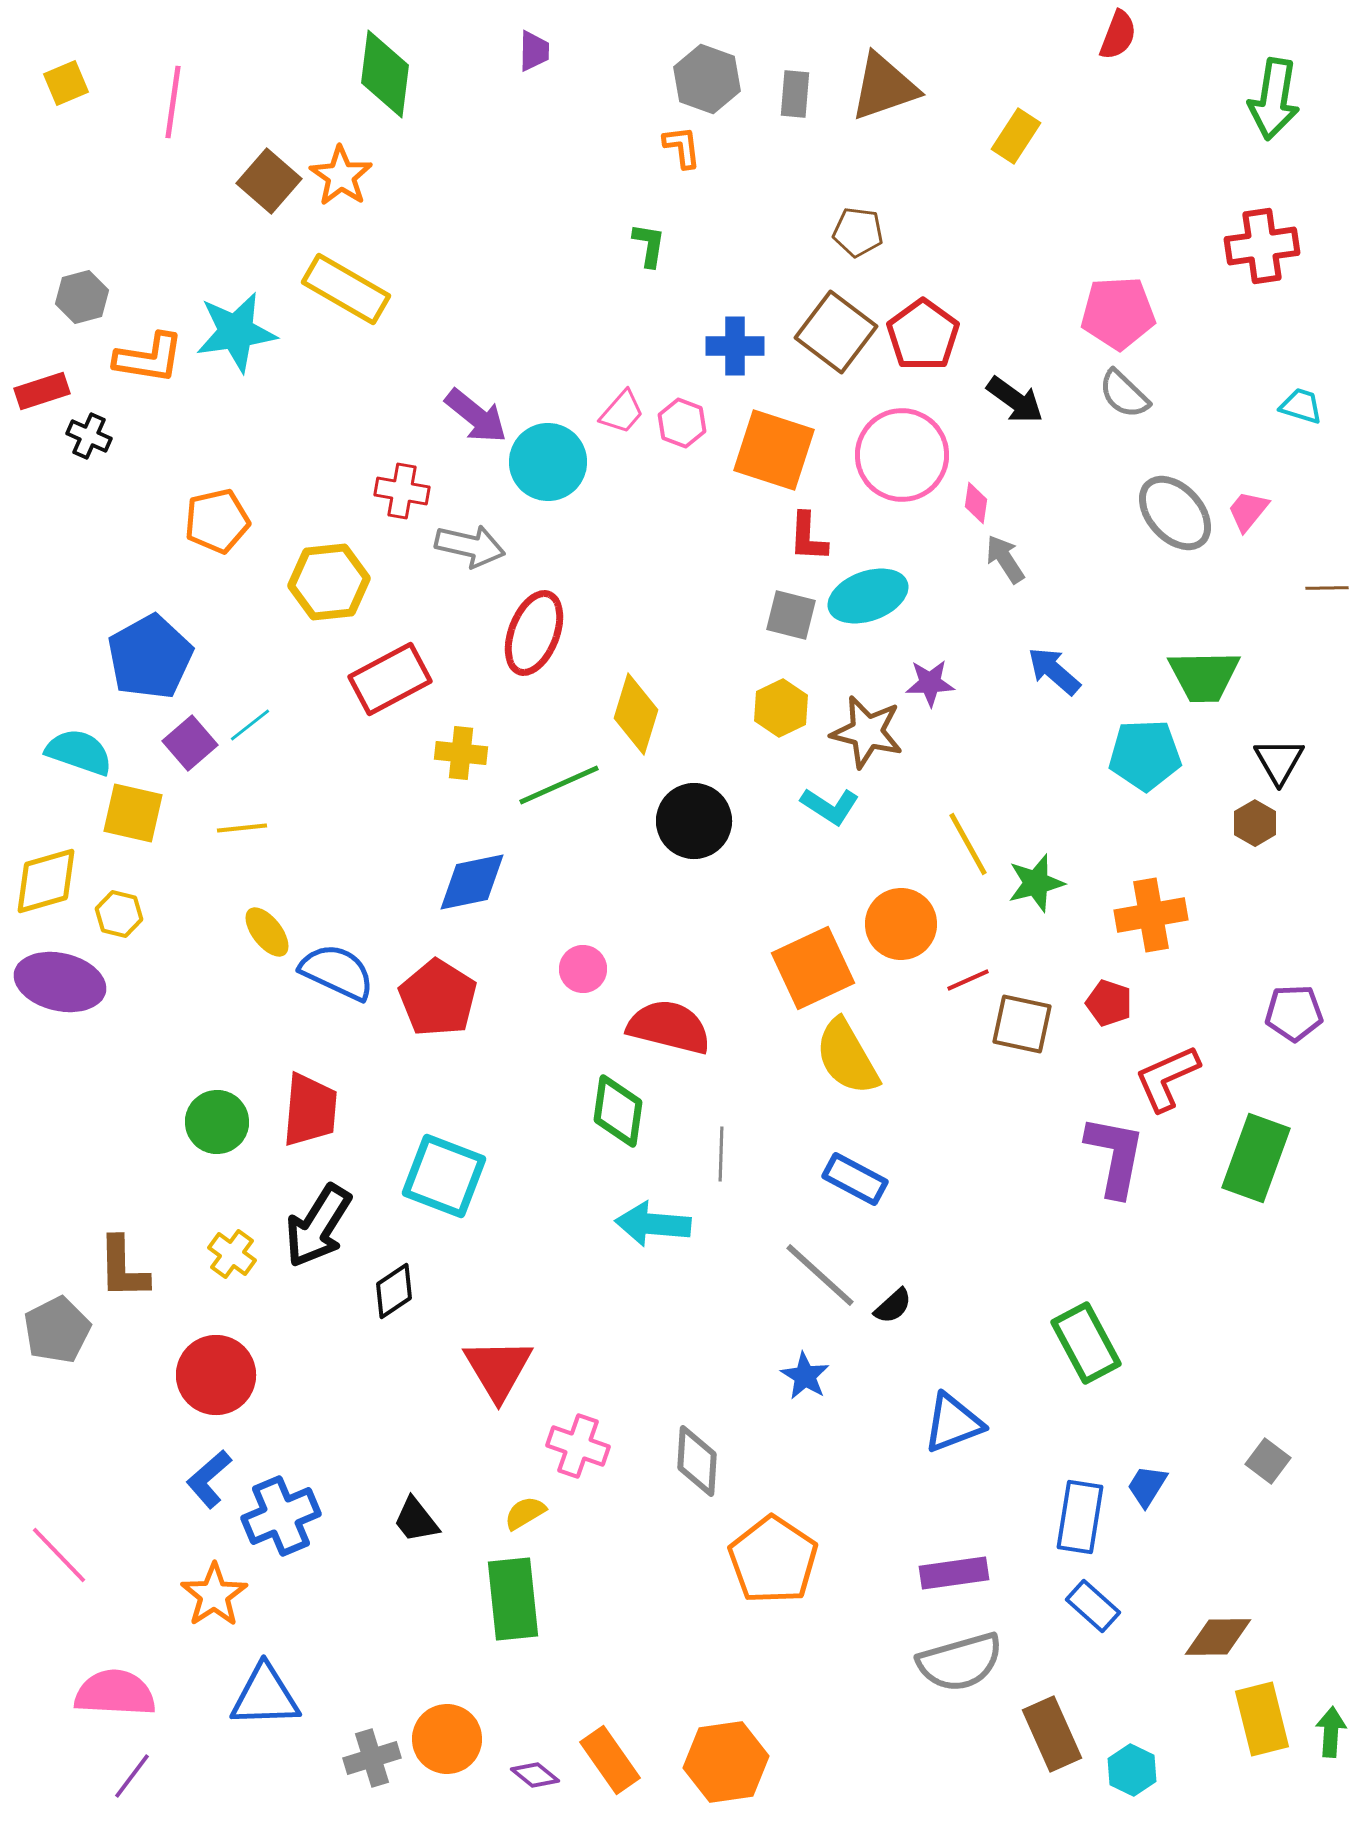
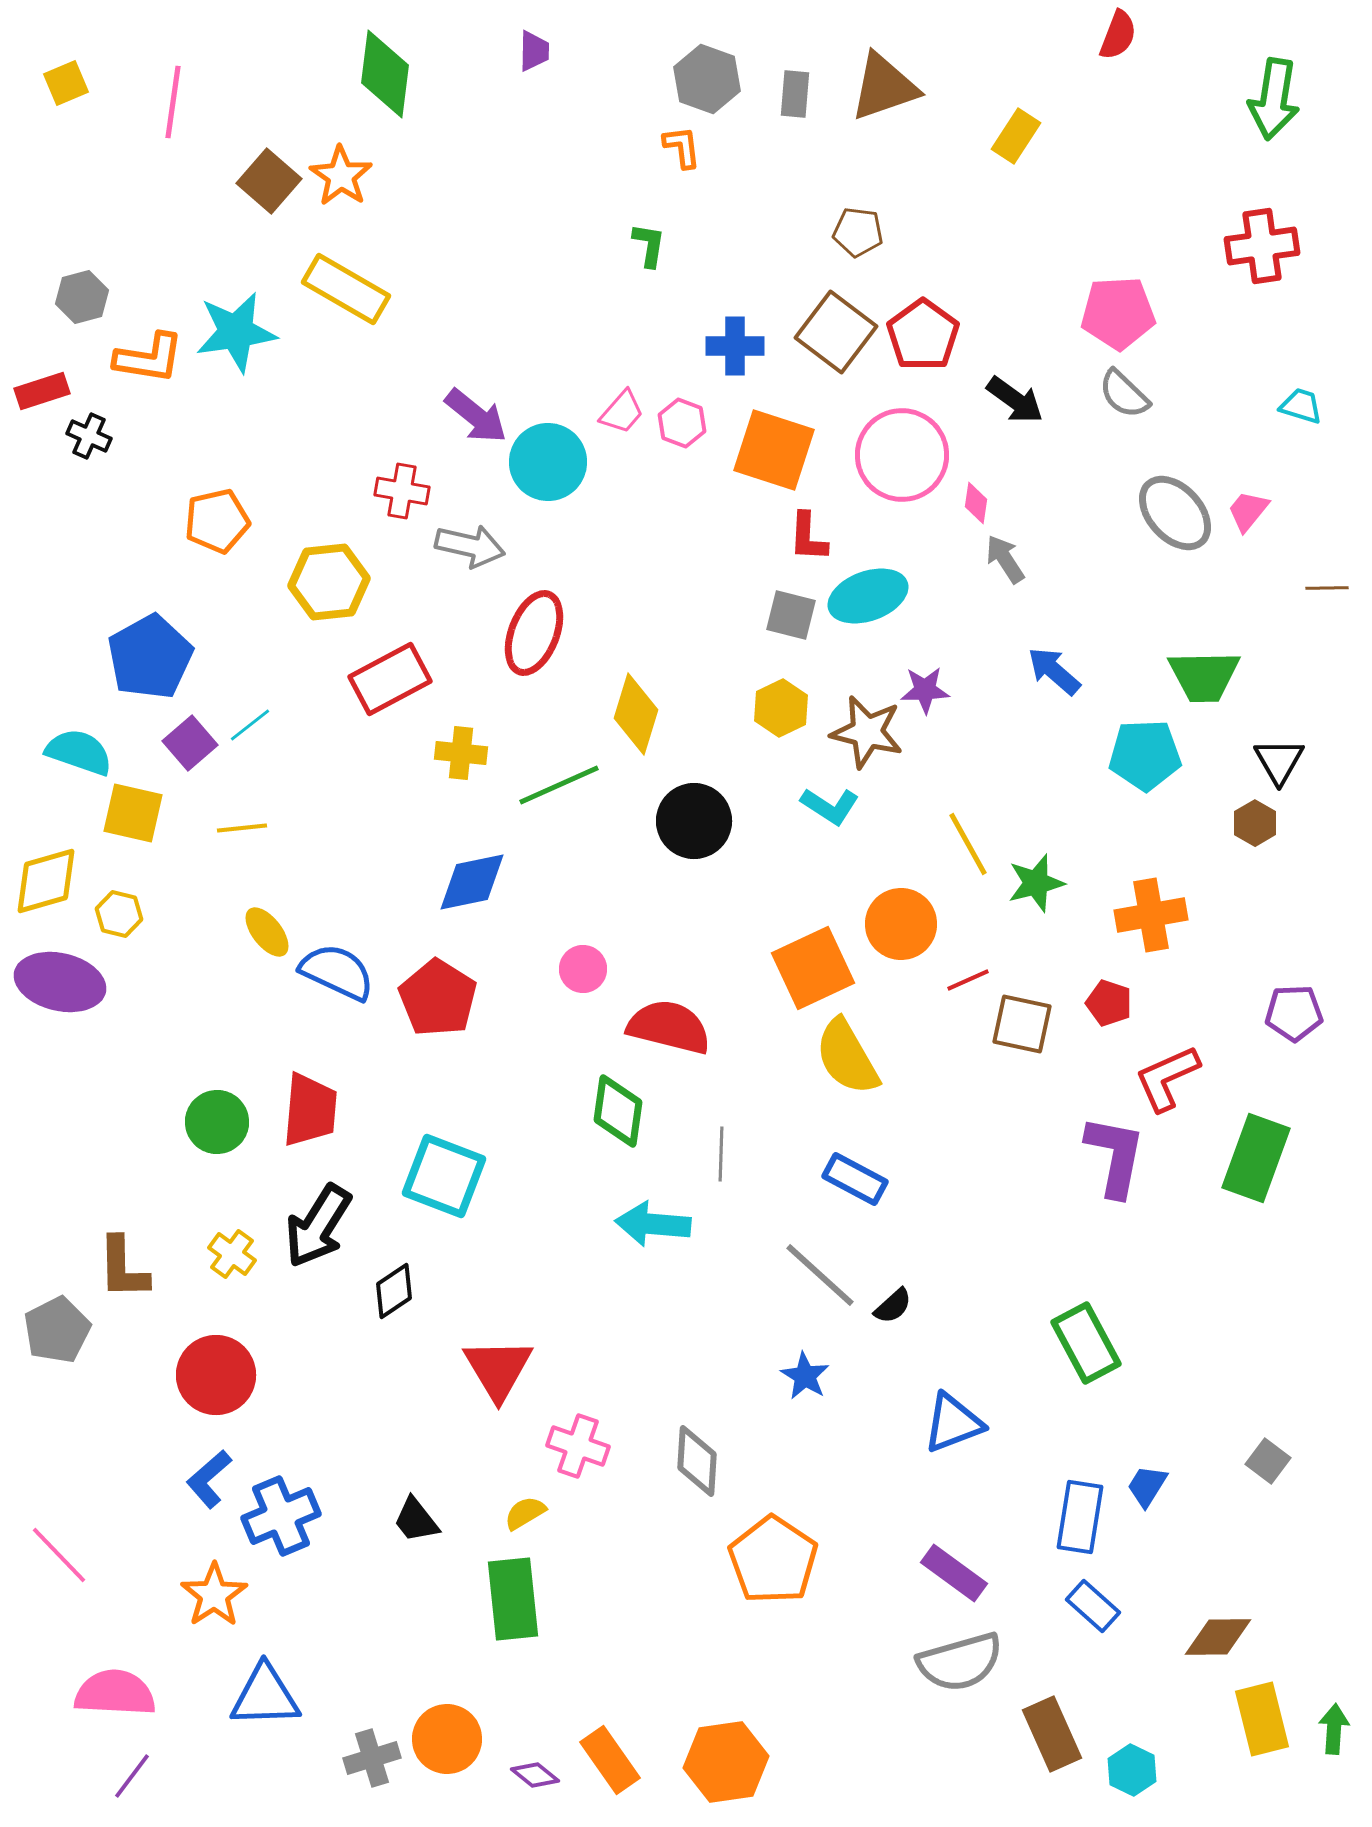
purple star at (930, 683): moved 5 px left, 7 px down
purple rectangle at (954, 1573): rotated 44 degrees clockwise
green arrow at (1331, 1732): moved 3 px right, 3 px up
